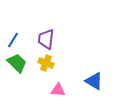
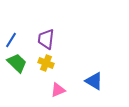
blue line: moved 2 px left
pink triangle: rotated 28 degrees counterclockwise
